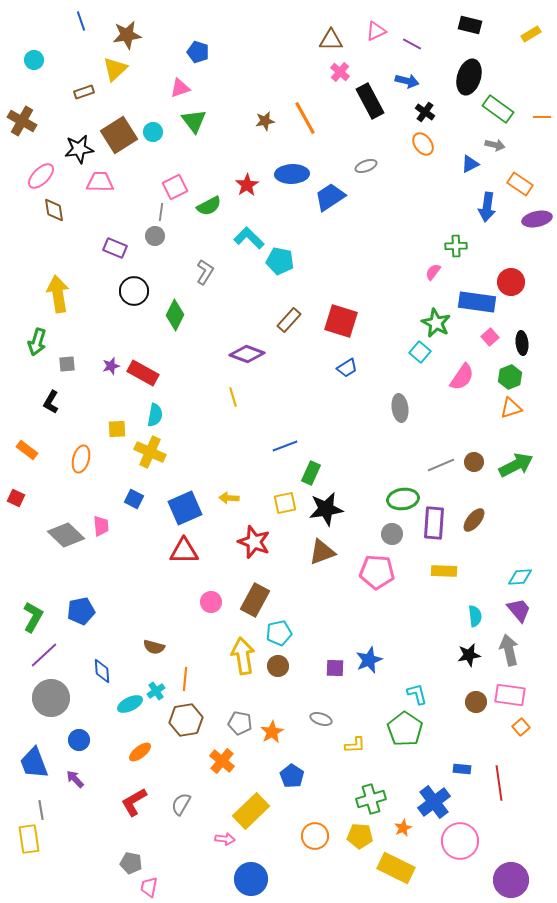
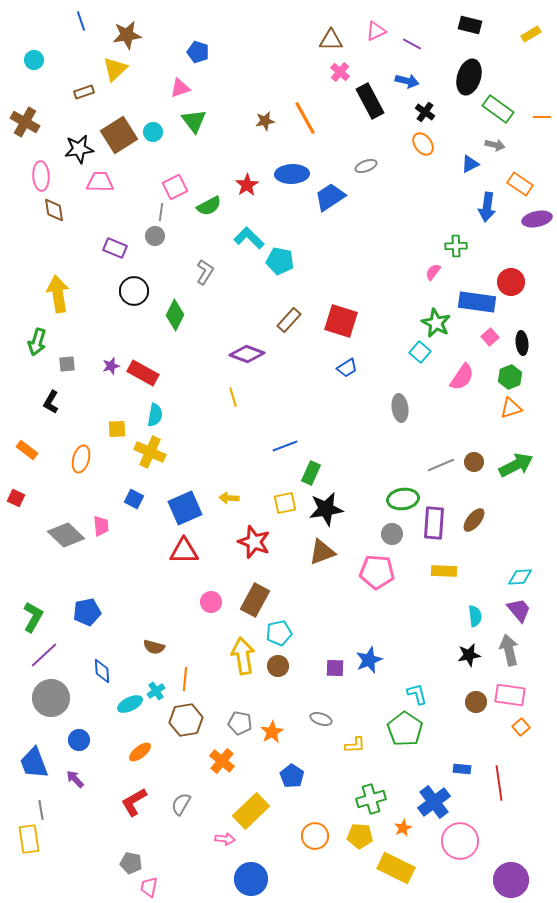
brown cross at (22, 121): moved 3 px right, 1 px down
pink ellipse at (41, 176): rotated 48 degrees counterclockwise
blue pentagon at (81, 611): moved 6 px right, 1 px down
